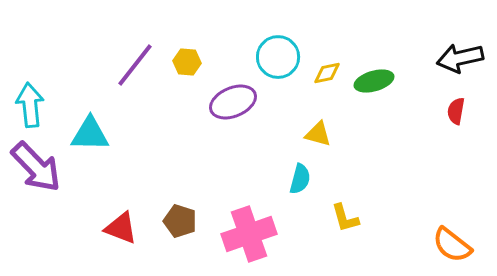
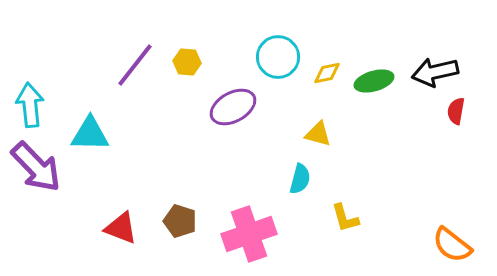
black arrow: moved 25 px left, 14 px down
purple ellipse: moved 5 px down; rotated 6 degrees counterclockwise
